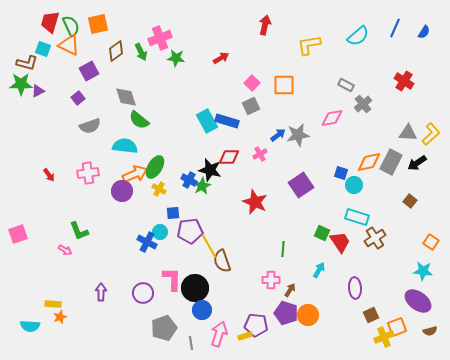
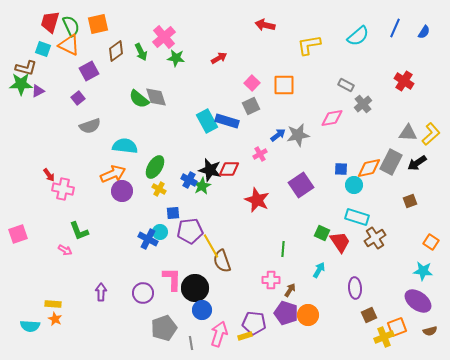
red arrow at (265, 25): rotated 90 degrees counterclockwise
pink cross at (160, 38): moved 4 px right, 1 px up; rotated 20 degrees counterclockwise
red arrow at (221, 58): moved 2 px left
brown L-shape at (27, 63): moved 1 px left, 5 px down
gray diamond at (126, 97): moved 30 px right
green semicircle at (139, 120): moved 21 px up
red diamond at (229, 157): moved 12 px down
orange diamond at (369, 162): moved 6 px down
pink cross at (88, 173): moved 25 px left, 16 px down; rotated 20 degrees clockwise
blue square at (341, 173): moved 4 px up; rotated 16 degrees counterclockwise
orange arrow at (135, 174): moved 22 px left
brown square at (410, 201): rotated 32 degrees clockwise
red star at (255, 202): moved 2 px right, 2 px up
blue cross at (147, 242): moved 1 px right, 3 px up
yellow line at (209, 246): moved 2 px right
brown square at (371, 315): moved 2 px left
orange star at (60, 317): moved 5 px left, 2 px down; rotated 24 degrees counterclockwise
purple pentagon at (256, 325): moved 2 px left, 2 px up
